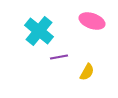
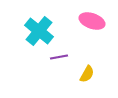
yellow semicircle: moved 2 px down
